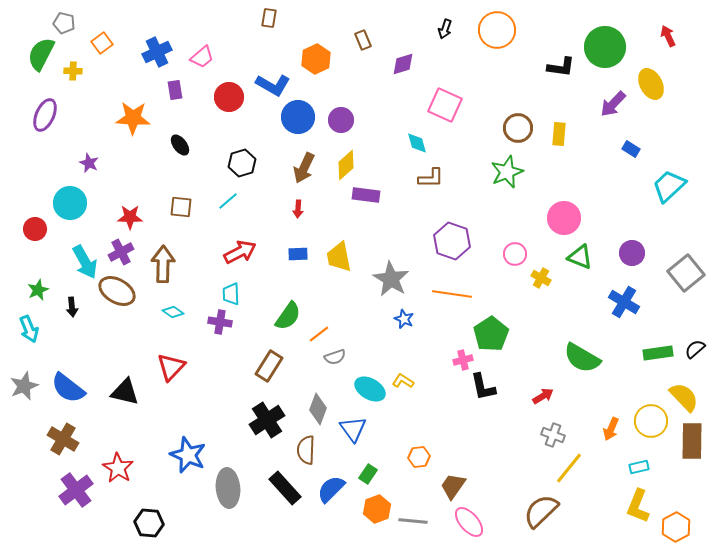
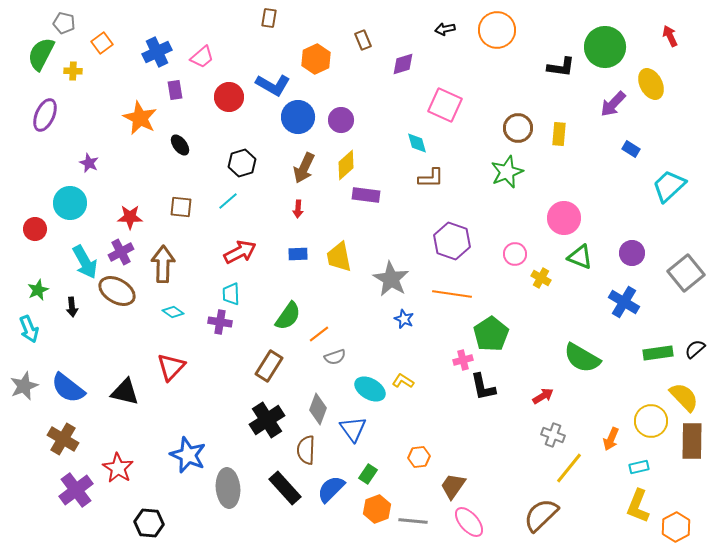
black arrow at (445, 29): rotated 60 degrees clockwise
red arrow at (668, 36): moved 2 px right
orange star at (133, 118): moved 7 px right; rotated 24 degrees clockwise
orange arrow at (611, 429): moved 10 px down
brown semicircle at (541, 511): moved 4 px down
